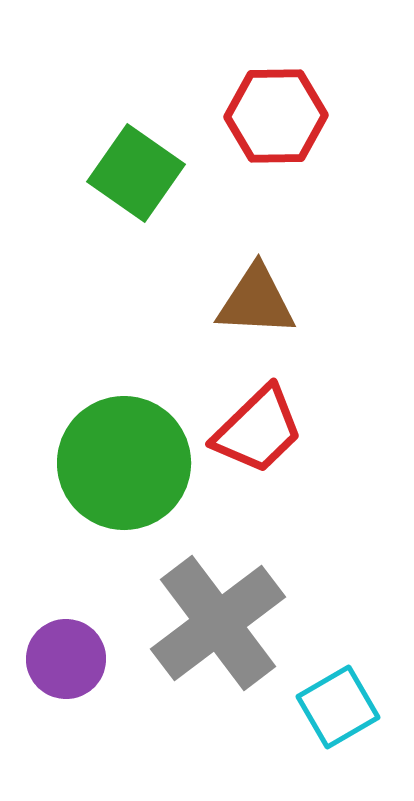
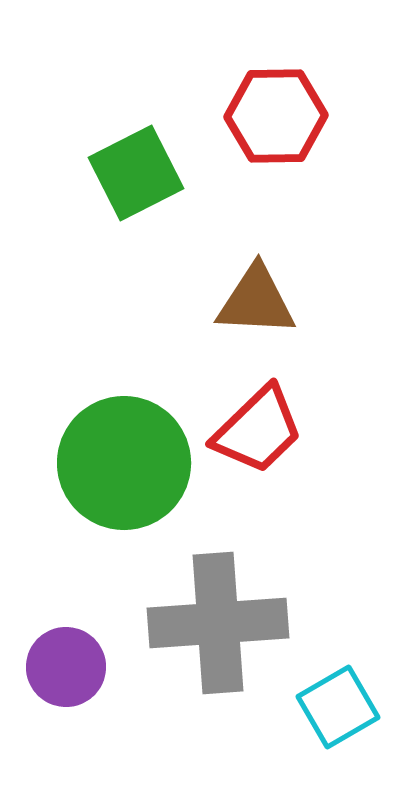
green square: rotated 28 degrees clockwise
gray cross: rotated 33 degrees clockwise
purple circle: moved 8 px down
